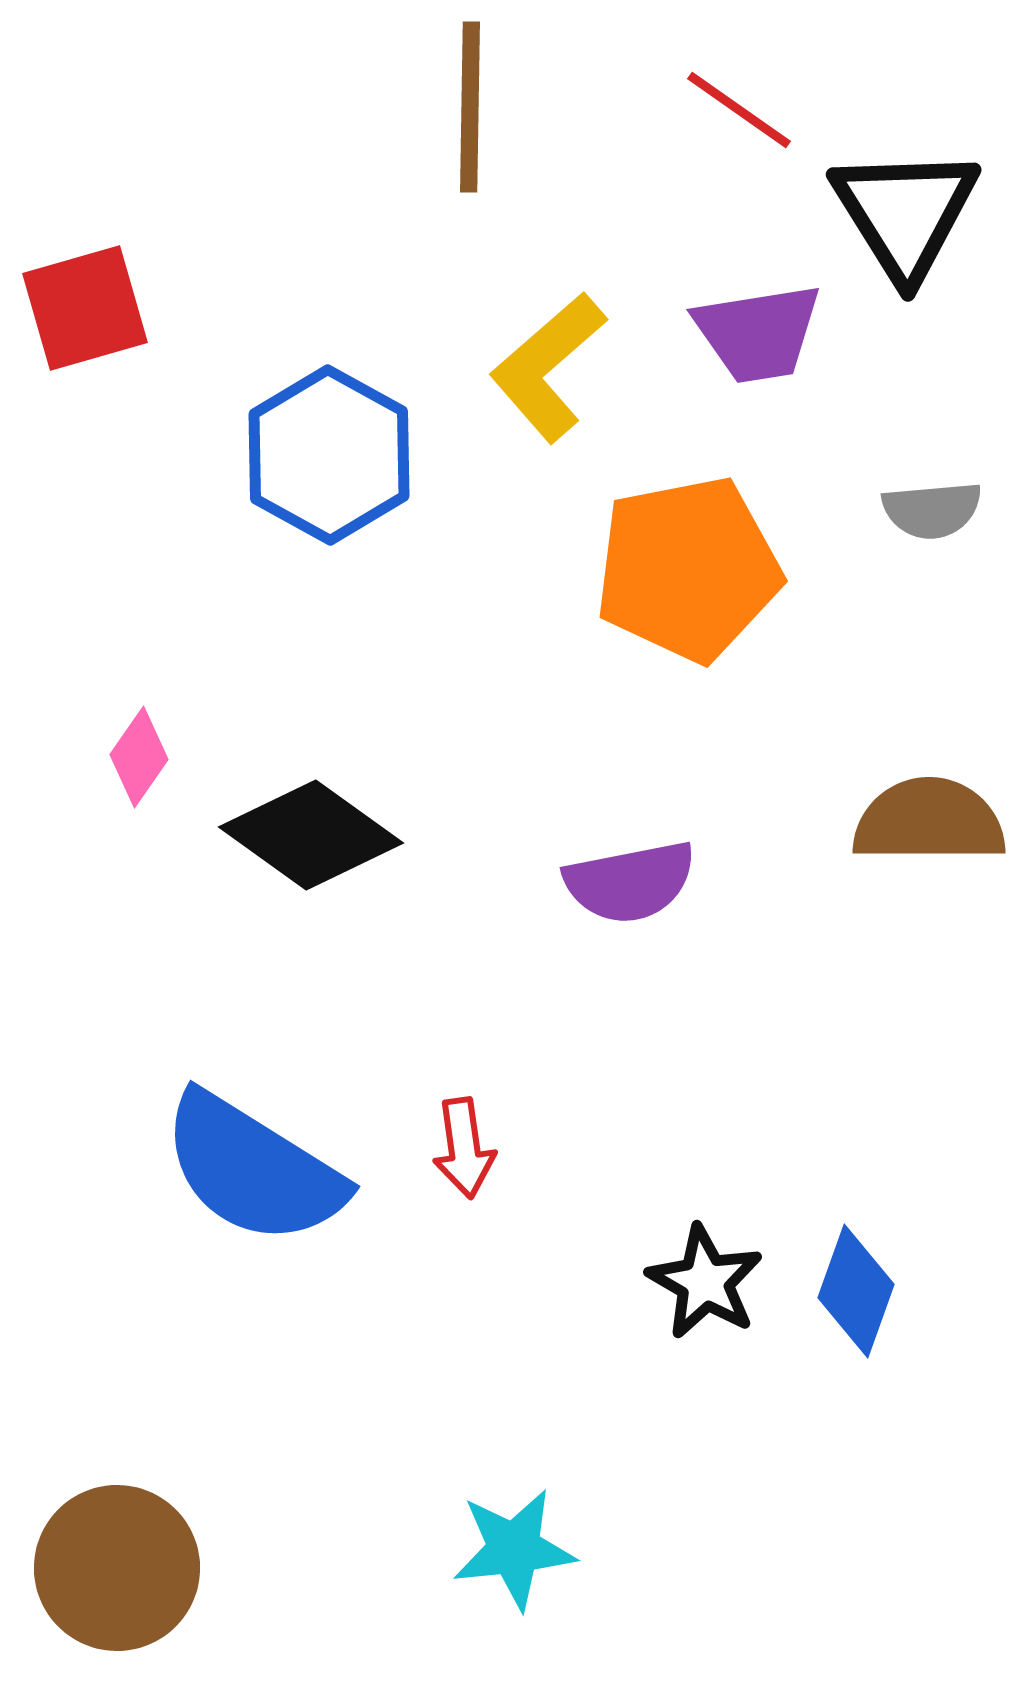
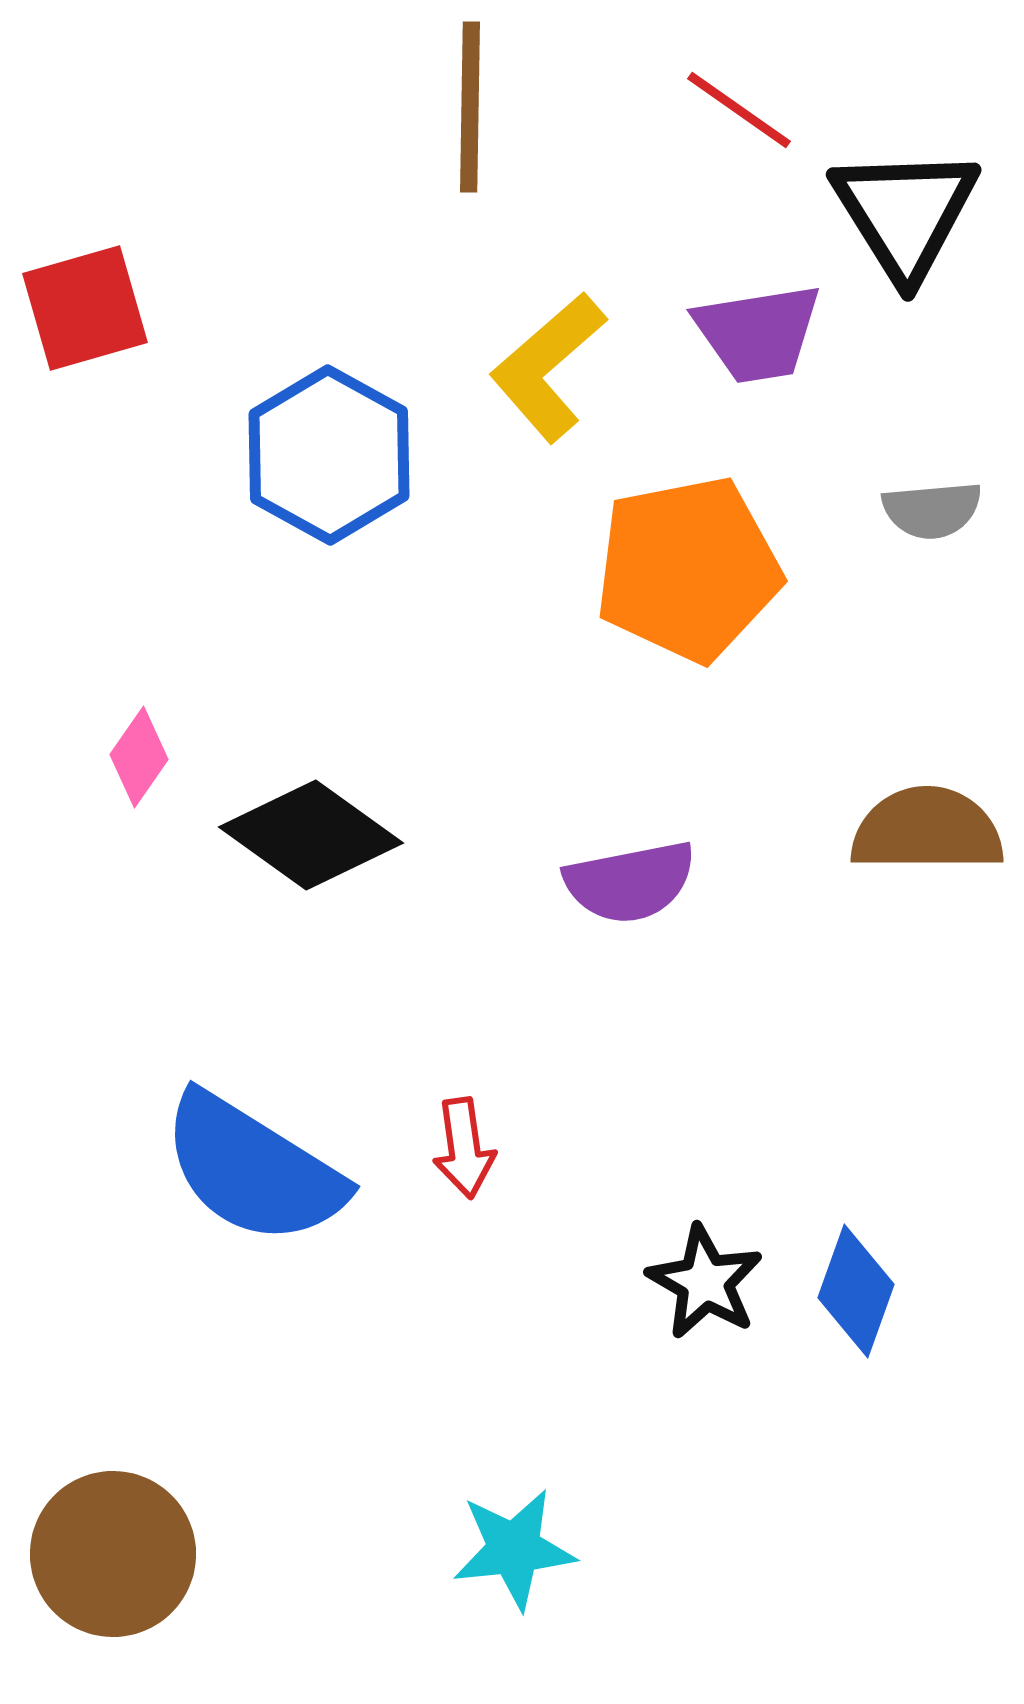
brown semicircle: moved 2 px left, 9 px down
brown circle: moved 4 px left, 14 px up
